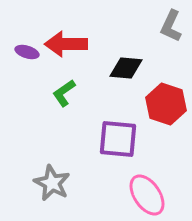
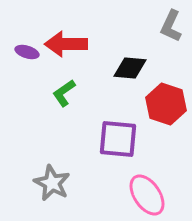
black diamond: moved 4 px right
